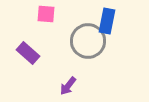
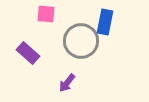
blue rectangle: moved 2 px left, 1 px down
gray circle: moved 7 px left
purple arrow: moved 1 px left, 3 px up
